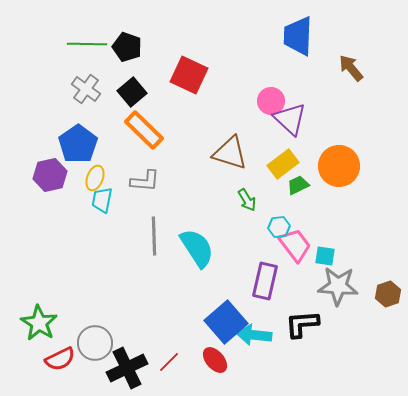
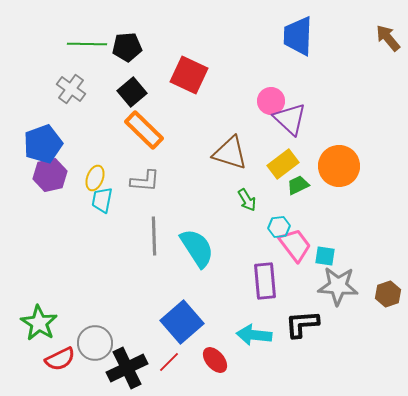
black pentagon: rotated 24 degrees counterclockwise
brown arrow: moved 37 px right, 30 px up
gray cross: moved 15 px left
blue pentagon: moved 35 px left; rotated 15 degrees clockwise
purple rectangle: rotated 18 degrees counterclockwise
blue square: moved 44 px left
